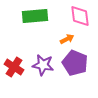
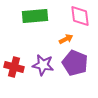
orange arrow: moved 1 px left
red cross: rotated 18 degrees counterclockwise
